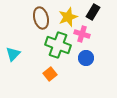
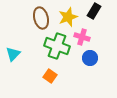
black rectangle: moved 1 px right, 1 px up
pink cross: moved 3 px down
green cross: moved 1 px left, 1 px down
blue circle: moved 4 px right
orange square: moved 2 px down; rotated 16 degrees counterclockwise
